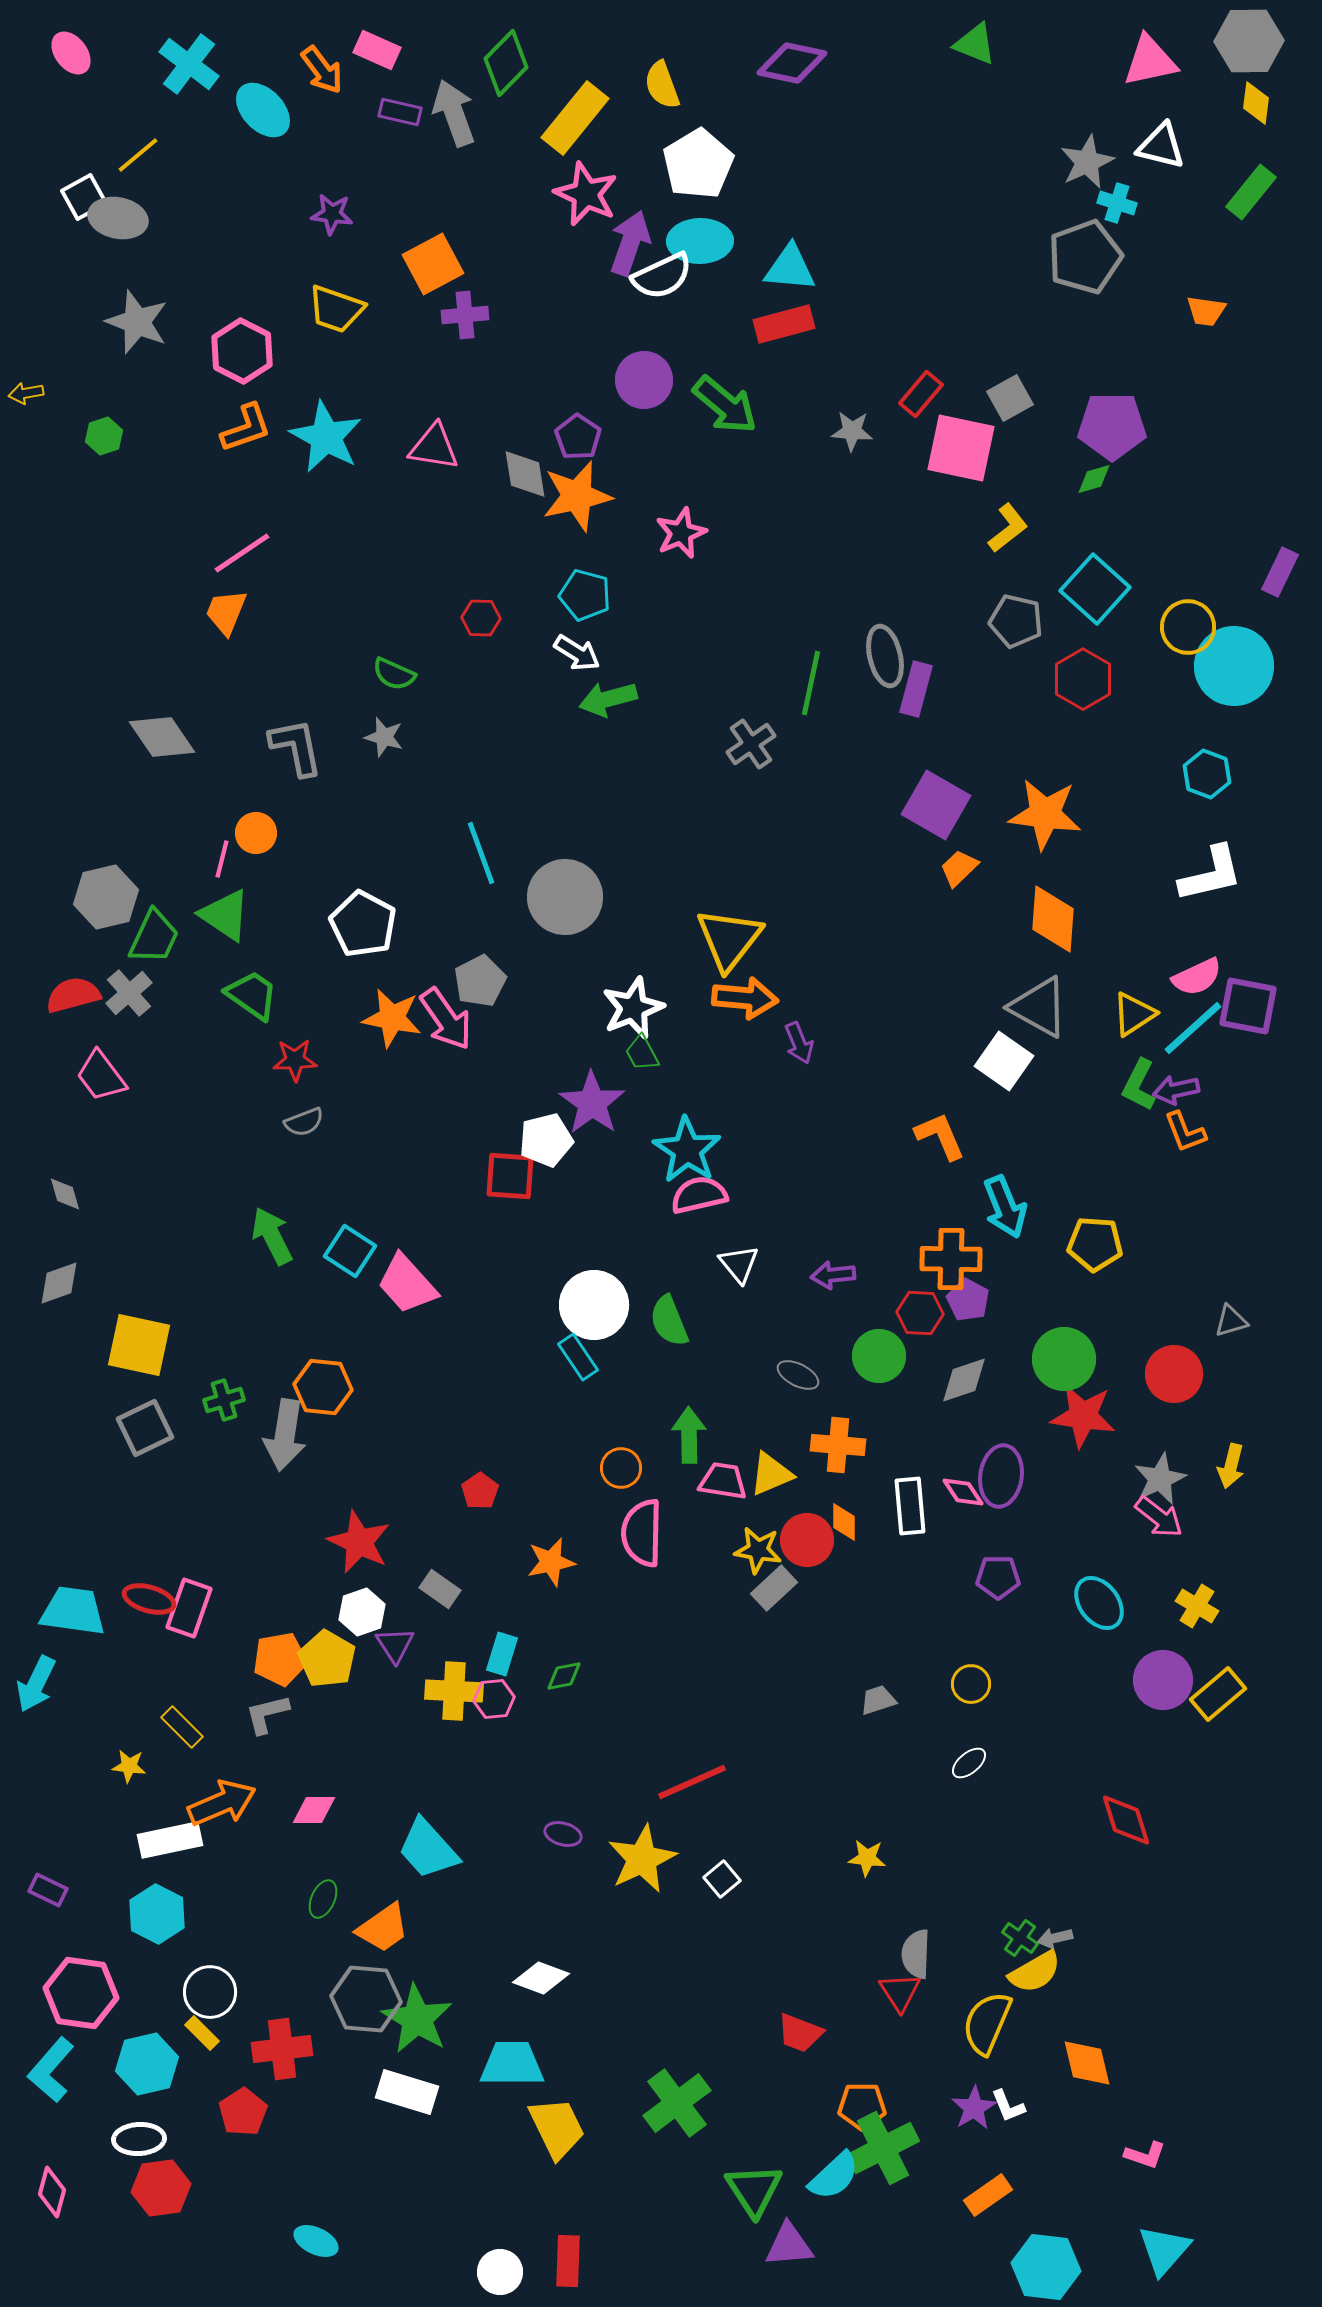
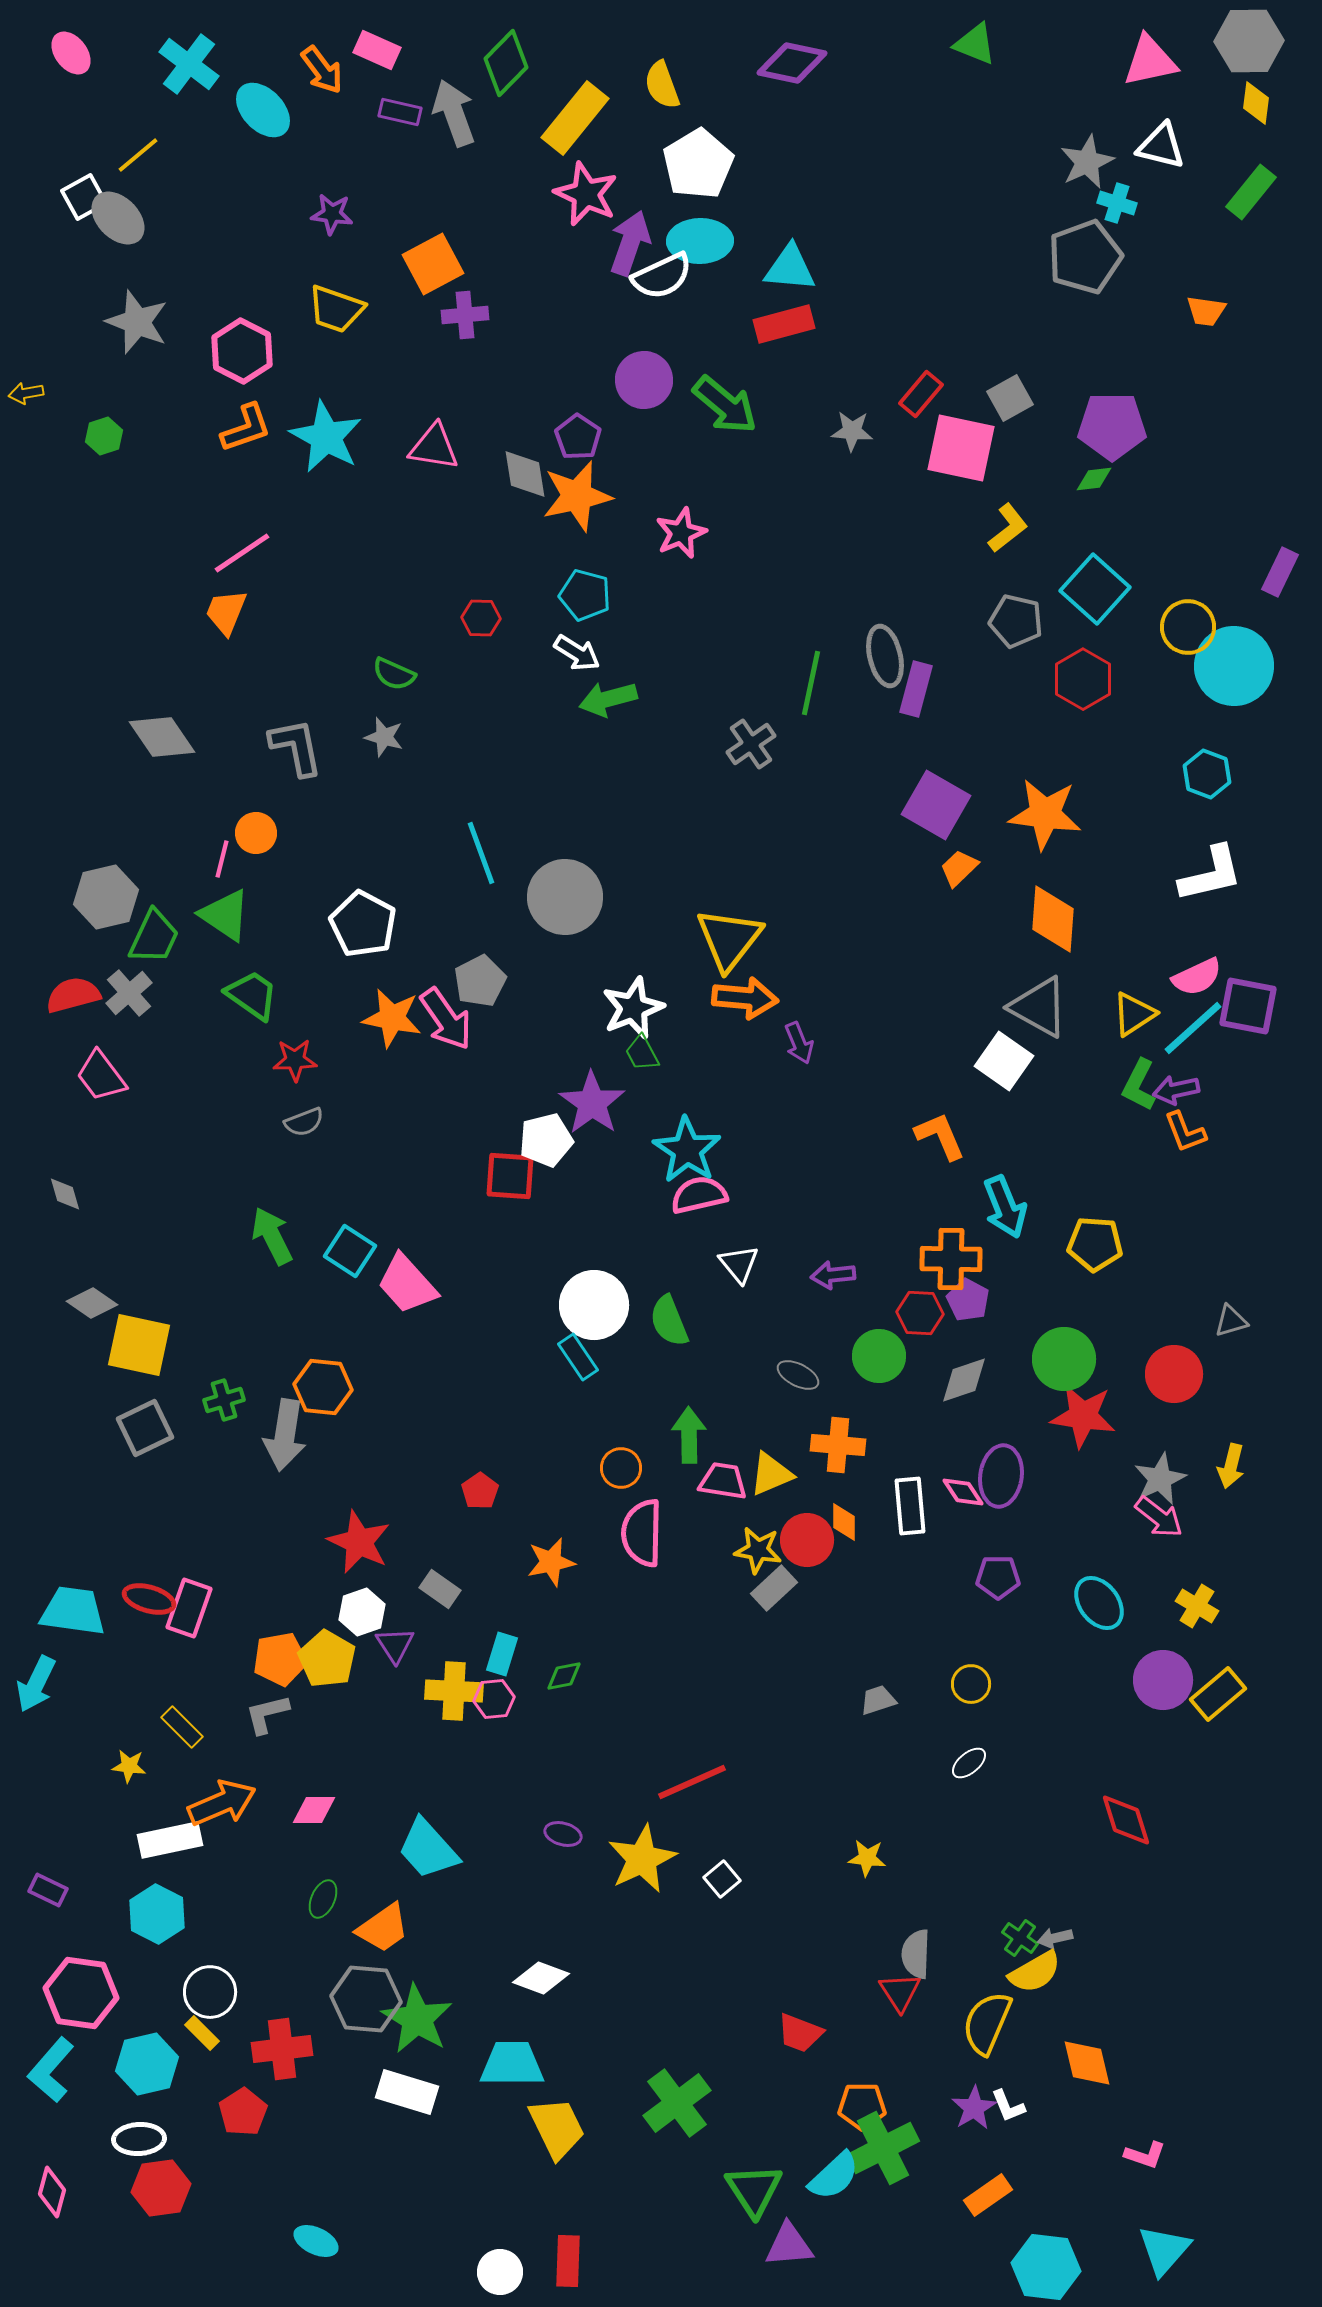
gray ellipse at (118, 218): rotated 34 degrees clockwise
green diamond at (1094, 479): rotated 9 degrees clockwise
gray diamond at (59, 1283): moved 33 px right, 20 px down; rotated 54 degrees clockwise
